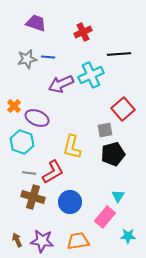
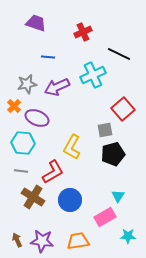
black line: rotated 30 degrees clockwise
gray star: moved 25 px down
cyan cross: moved 2 px right
purple arrow: moved 4 px left, 3 px down
cyan hexagon: moved 1 px right, 1 px down; rotated 15 degrees counterclockwise
yellow L-shape: rotated 15 degrees clockwise
gray line: moved 8 px left, 2 px up
brown cross: rotated 15 degrees clockwise
blue circle: moved 2 px up
pink rectangle: rotated 20 degrees clockwise
